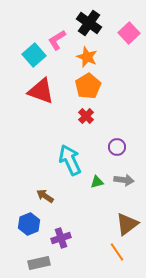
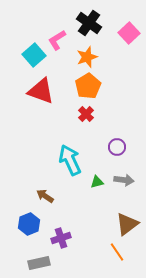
orange star: rotated 30 degrees clockwise
red cross: moved 2 px up
